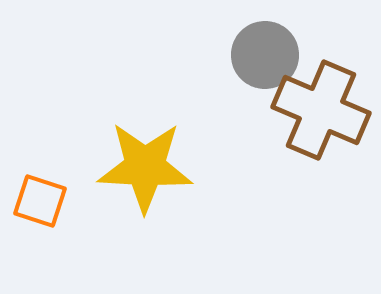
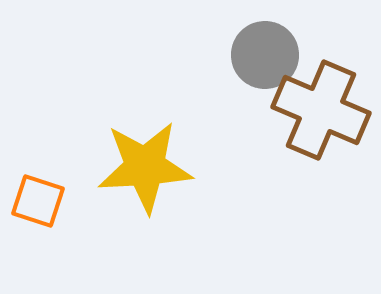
yellow star: rotated 6 degrees counterclockwise
orange square: moved 2 px left
